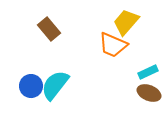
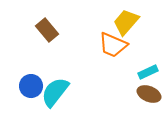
brown rectangle: moved 2 px left, 1 px down
cyan semicircle: moved 7 px down
brown ellipse: moved 1 px down
